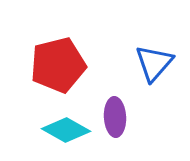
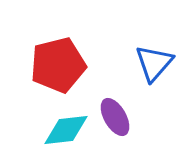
purple ellipse: rotated 27 degrees counterclockwise
cyan diamond: rotated 36 degrees counterclockwise
